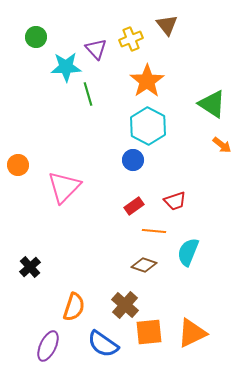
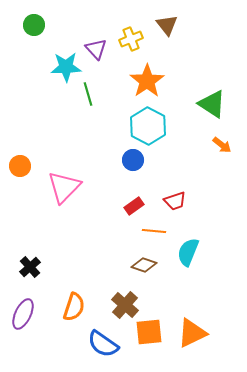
green circle: moved 2 px left, 12 px up
orange circle: moved 2 px right, 1 px down
purple ellipse: moved 25 px left, 32 px up
